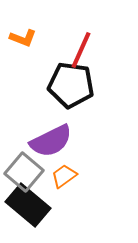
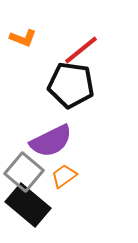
red line: rotated 27 degrees clockwise
